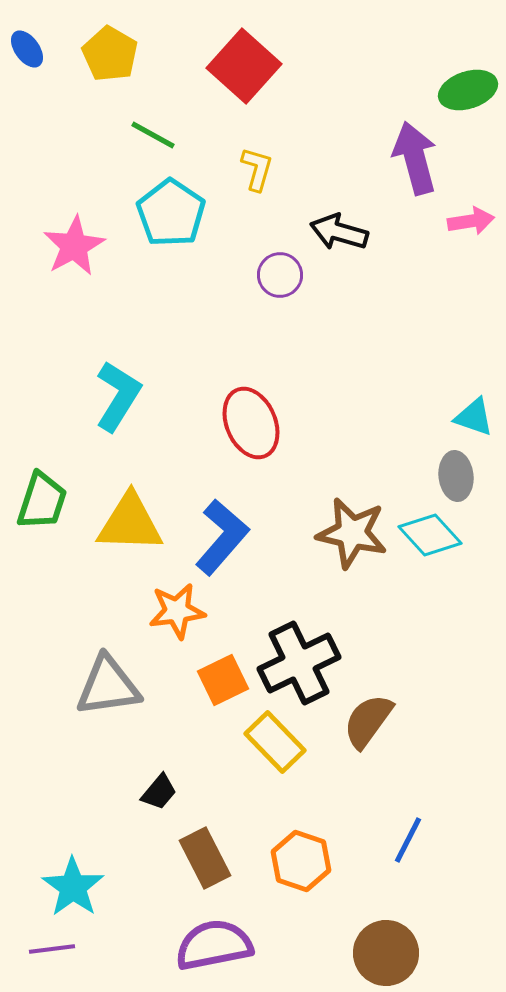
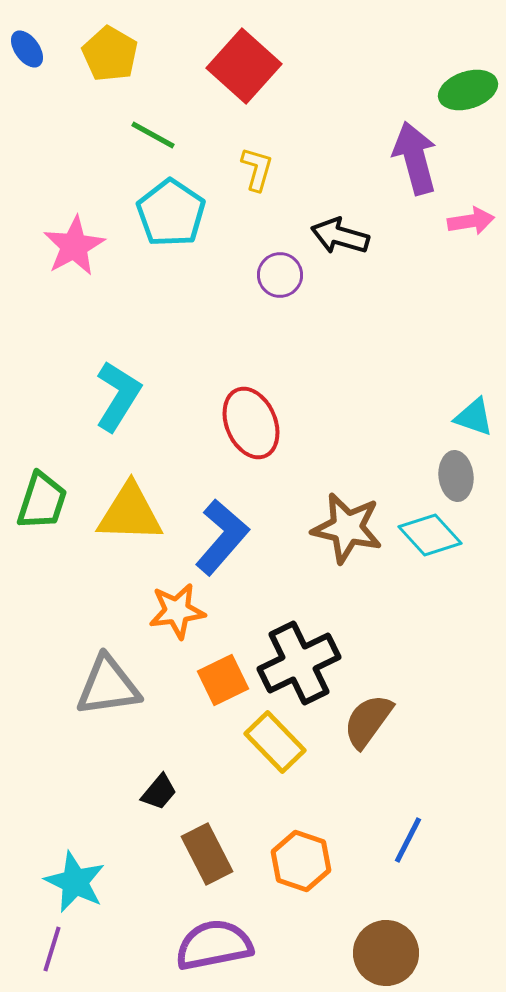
black arrow: moved 1 px right, 4 px down
yellow triangle: moved 10 px up
brown star: moved 5 px left, 5 px up
brown rectangle: moved 2 px right, 4 px up
cyan star: moved 2 px right, 5 px up; rotated 10 degrees counterclockwise
purple line: rotated 66 degrees counterclockwise
